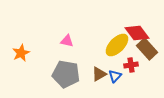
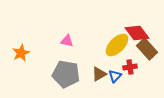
red cross: moved 1 px left, 2 px down
